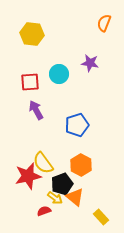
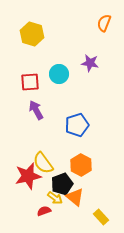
yellow hexagon: rotated 10 degrees clockwise
